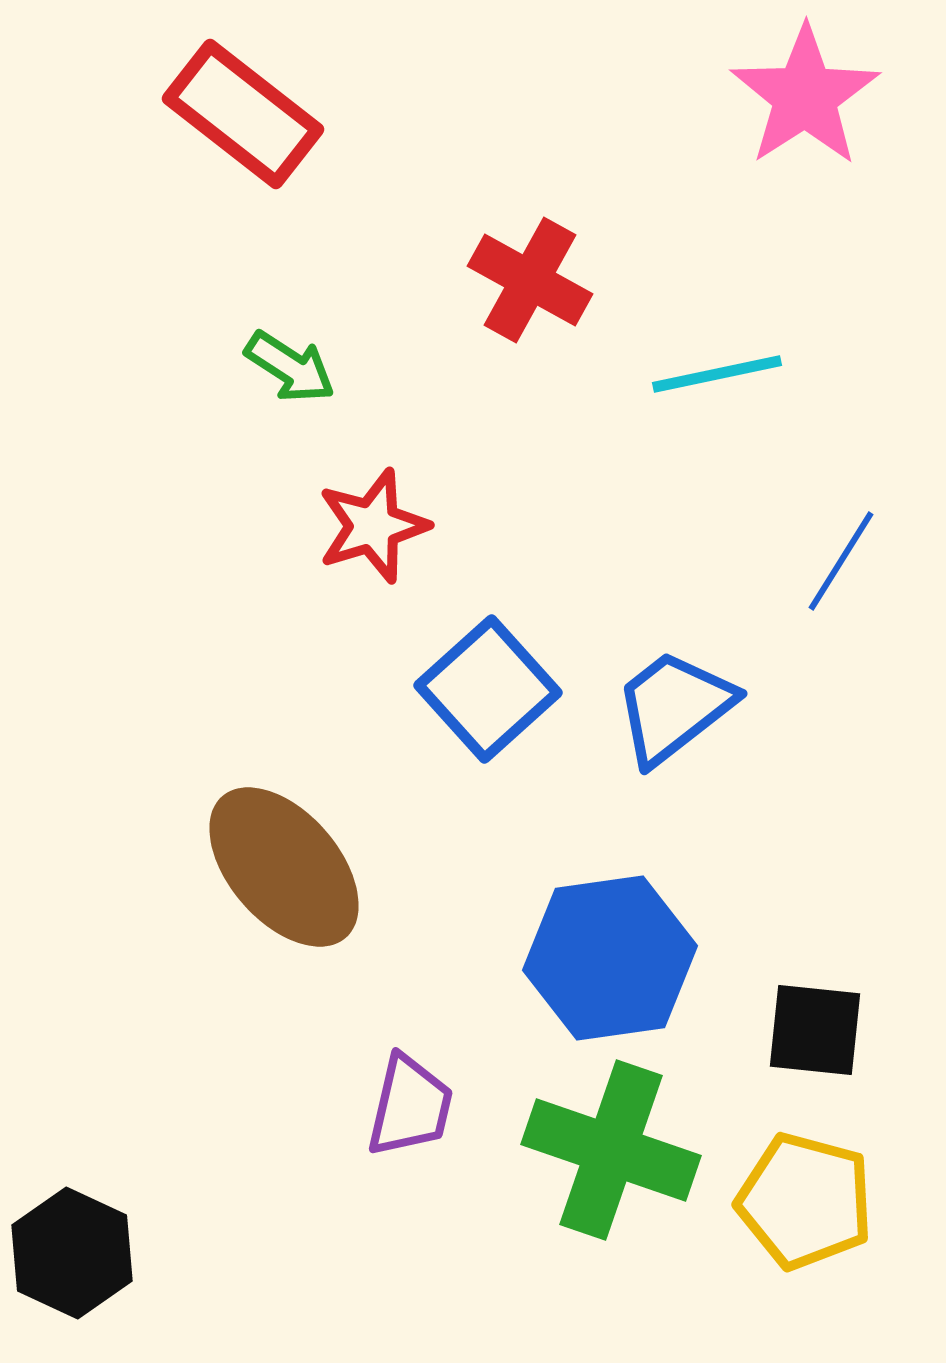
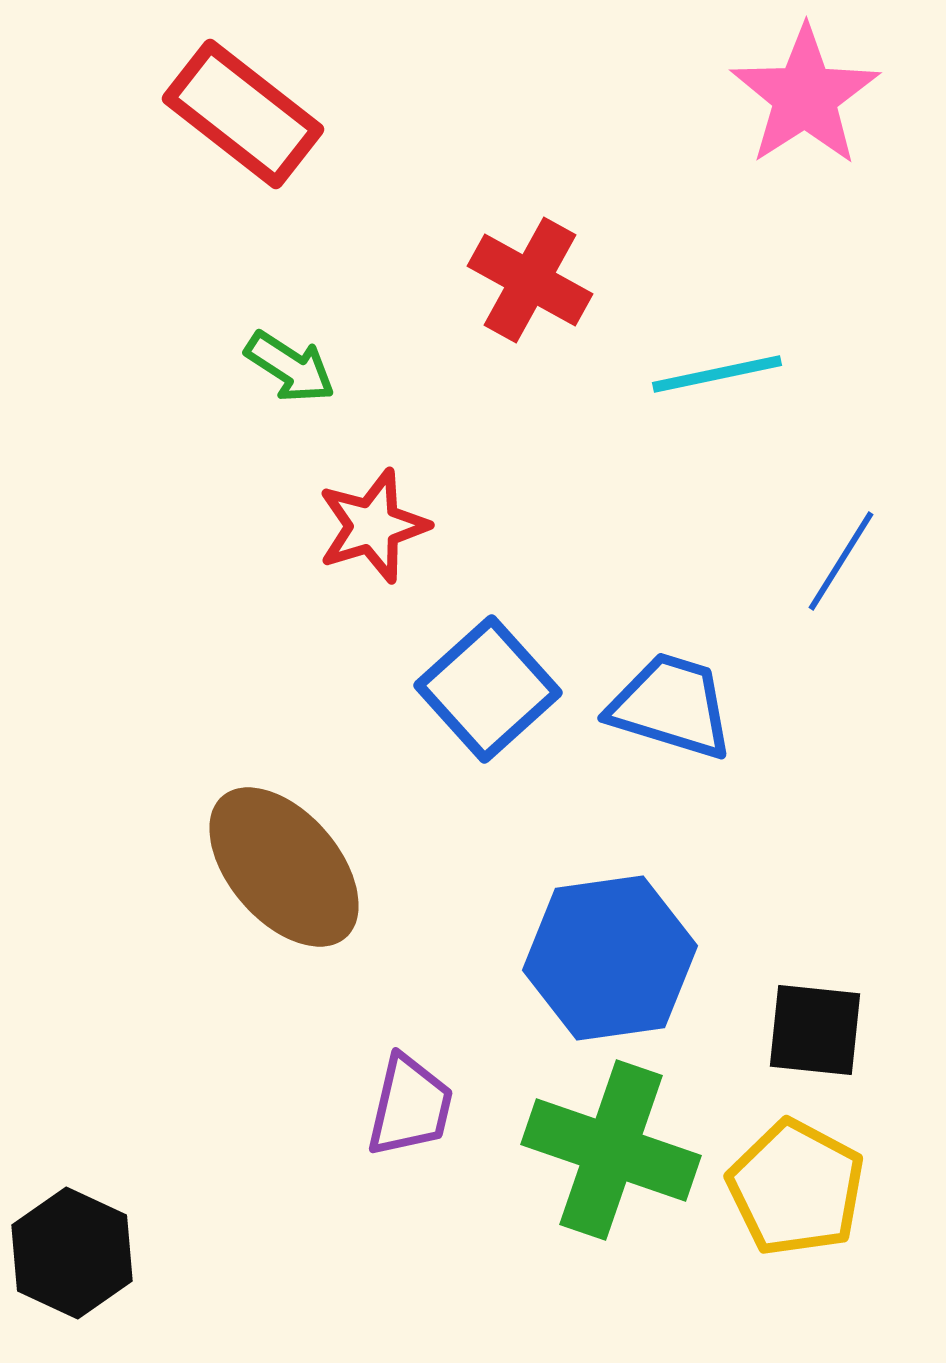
blue trapezoid: moved 3 px left, 1 px up; rotated 55 degrees clockwise
yellow pentagon: moved 9 px left, 13 px up; rotated 13 degrees clockwise
